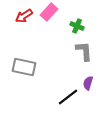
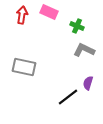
pink rectangle: rotated 72 degrees clockwise
red arrow: moved 2 px left, 1 px up; rotated 132 degrees clockwise
gray L-shape: moved 1 px up; rotated 60 degrees counterclockwise
